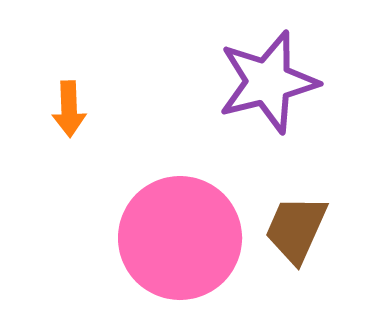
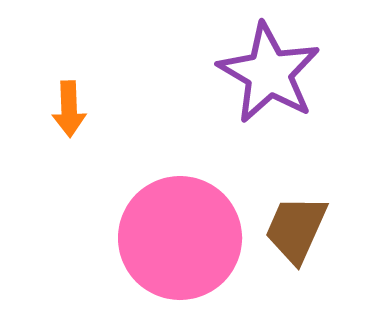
purple star: moved 1 px right, 9 px up; rotated 28 degrees counterclockwise
